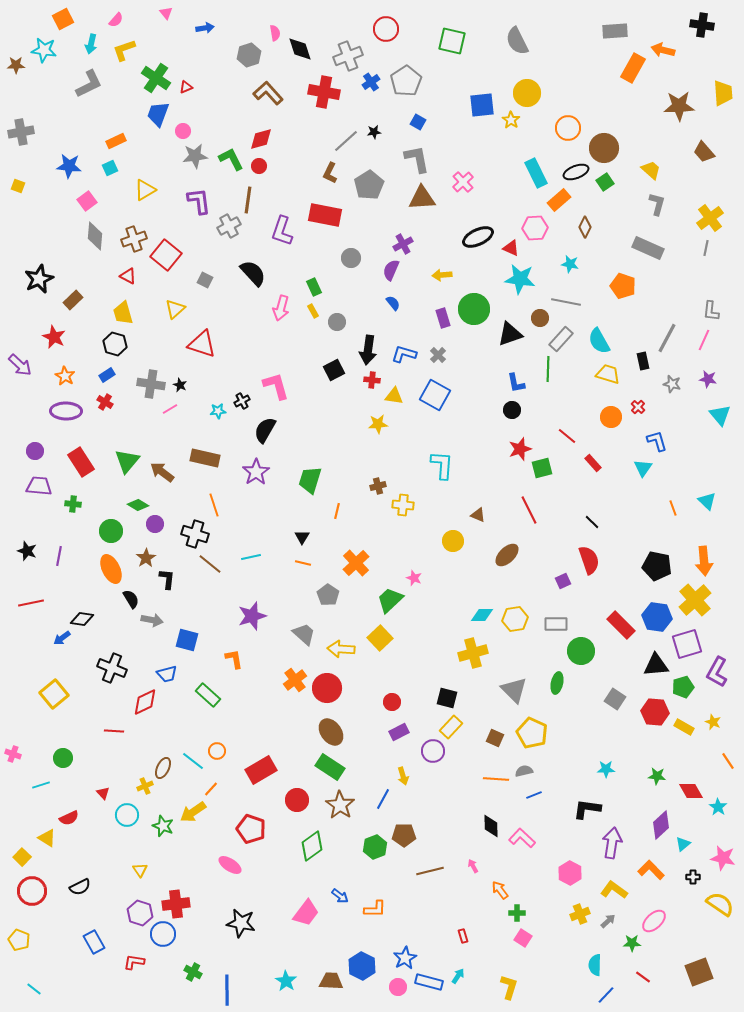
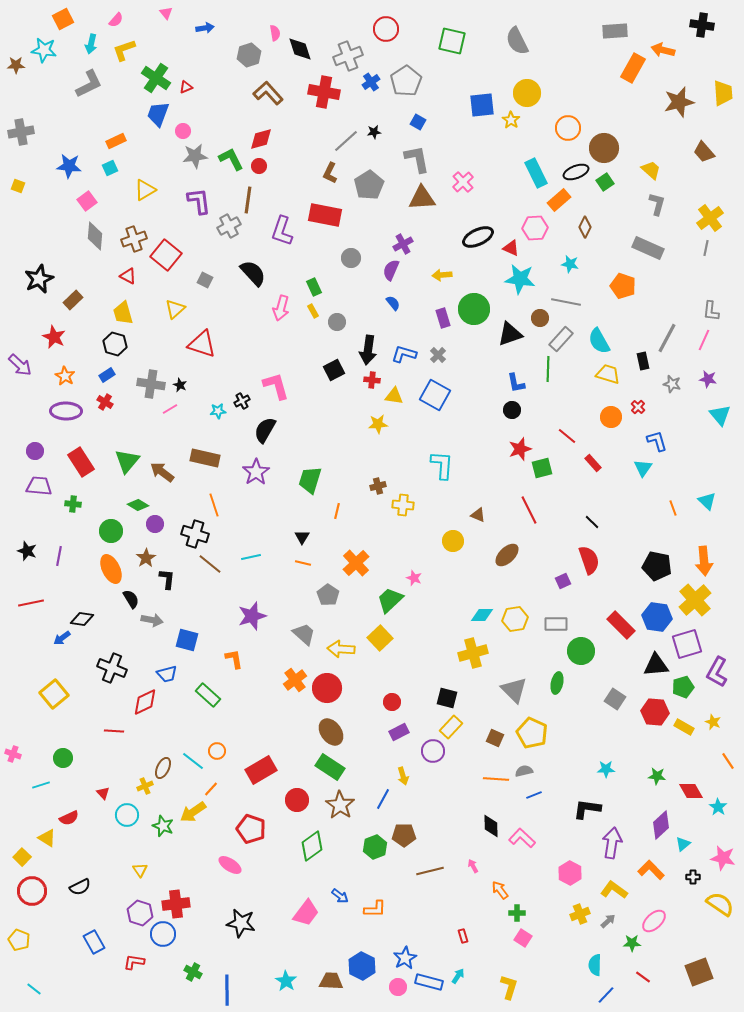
brown star at (679, 106): moved 4 px up; rotated 12 degrees counterclockwise
